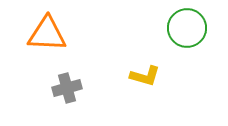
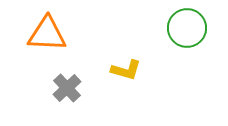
yellow L-shape: moved 19 px left, 6 px up
gray cross: rotated 28 degrees counterclockwise
